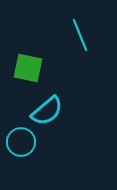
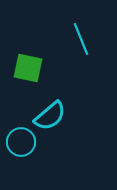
cyan line: moved 1 px right, 4 px down
cyan semicircle: moved 3 px right, 5 px down
